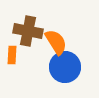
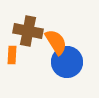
blue circle: moved 2 px right, 5 px up
